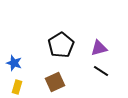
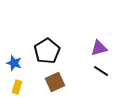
black pentagon: moved 14 px left, 6 px down
